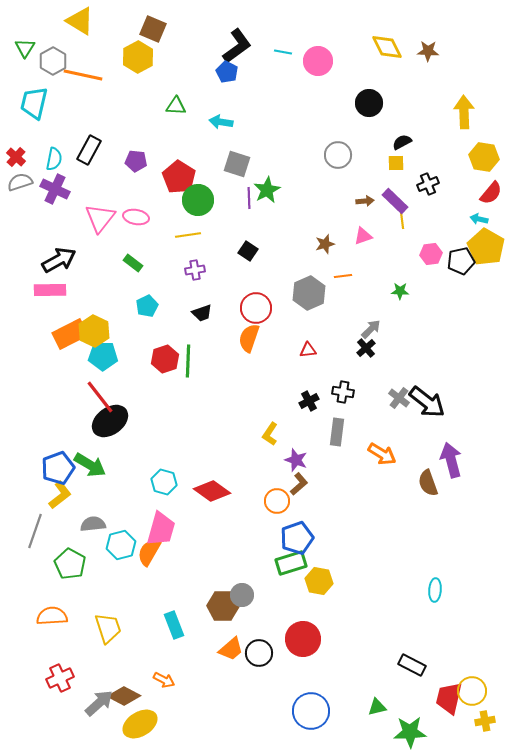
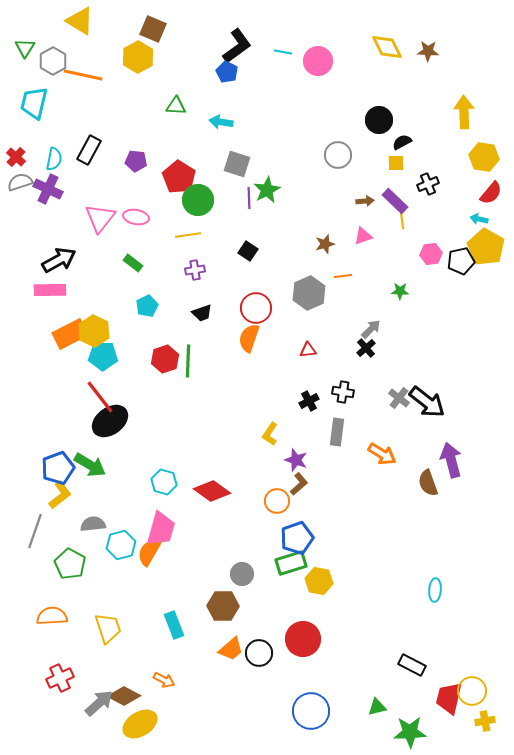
black circle at (369, 103): moved 10 px right, 17 px down
purple cross at (55, 189): moved 7 px left
gray circle at (242, 595): moved 21 px up
